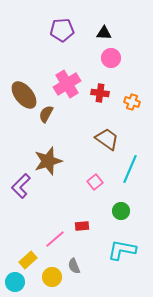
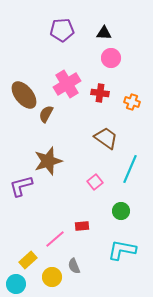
brown trapezoid: moved 1 px left, 1 px up
purple L-shape: rotated 30 degrees clockwise
cyan circle: moved 1 px right, 2 px down
